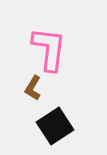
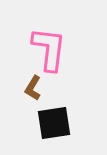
black square: moved 1 px left, 3 px up; rotated 24 degrees clockwise
